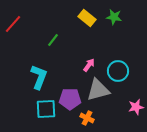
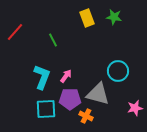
yellow rectangle: rotated 30 degrees clockwise
red line: moved 2 px right, 8 px down
green line: rotated 64 degrees counterclockwise
pink arrow: moved 23 px left, 11 px down
cyan L-shape: moved 3 px right
gray triangle: moved 4 px down; rotated 30 degrees clockwise
pink star: moved 1 px left, 1 px down
orange cross: moved 1 px left, 2 px up
